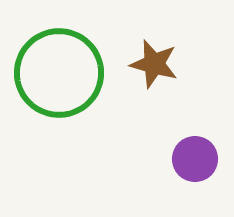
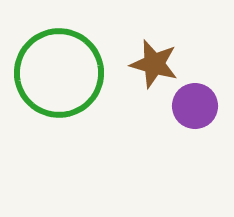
purple circle: moved 53 px up
